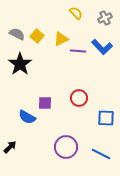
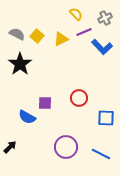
yellow semicircle: moved 1 px down
purple line: moved 6 px right, 19 px up; rotated 28 degrees counterclockwise
